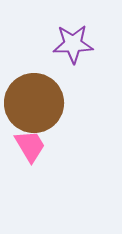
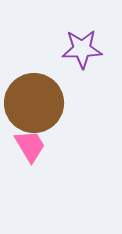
purple star: moved 9 px right, 5 px down
